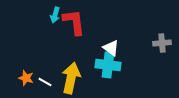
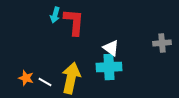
red L-shape: rotated 12 degrees clockwise
cyan cross: moved 1 px right, 2 px down; rotated 10 degrees counterclockwise
